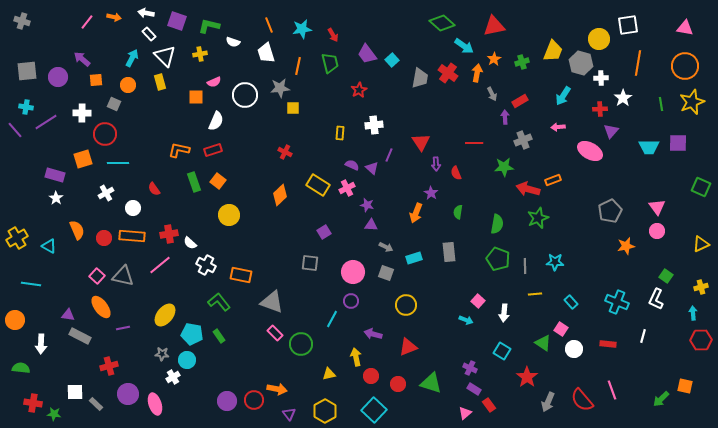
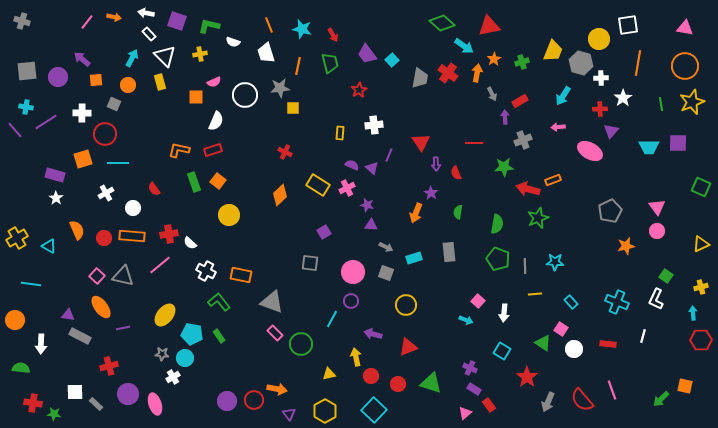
red triangle at (494, 26): moved 5 px left
cyan star at (302, 29): rotated 24 degrees clockwise
white cross at (206, 265): moved 6 px down
cyan circle at (187, 360): moved 2 px left, 2 px up
